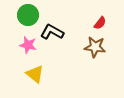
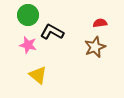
red semicircle: rotated 136 degrees counterclockwise
brown star: rotated 30 degrees counterclockwise
yellow triangle: moved 3 px right, 1 px down
